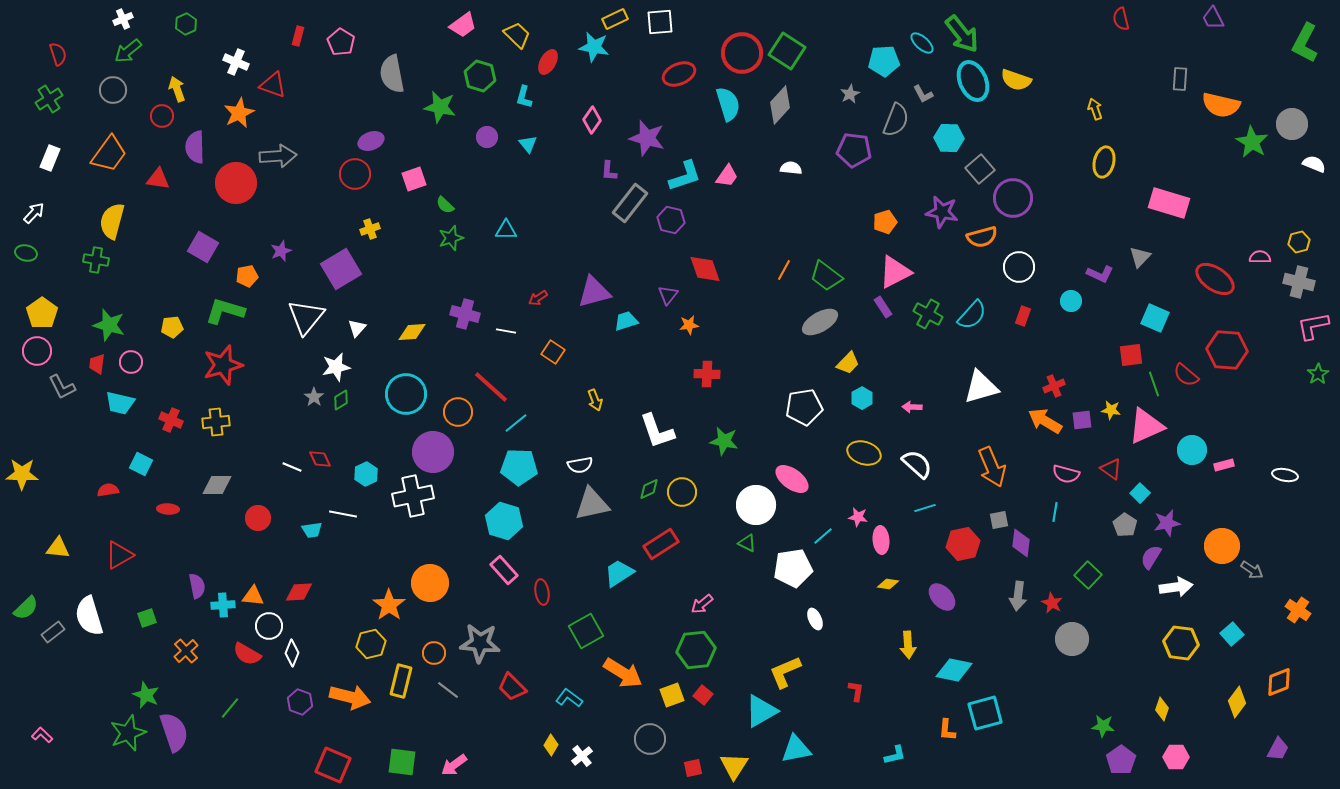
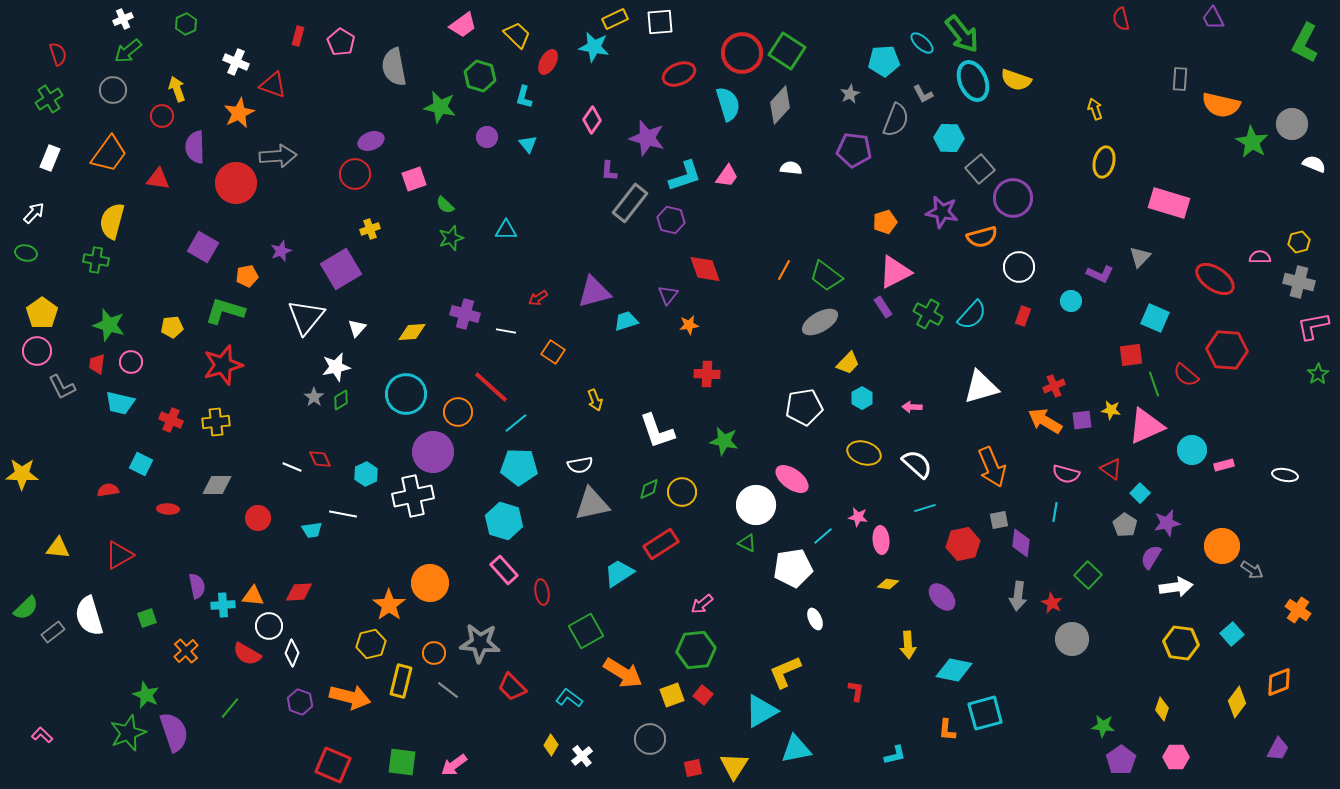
gray semicircle at (392, 74): moved 2 px right, 7 px up
